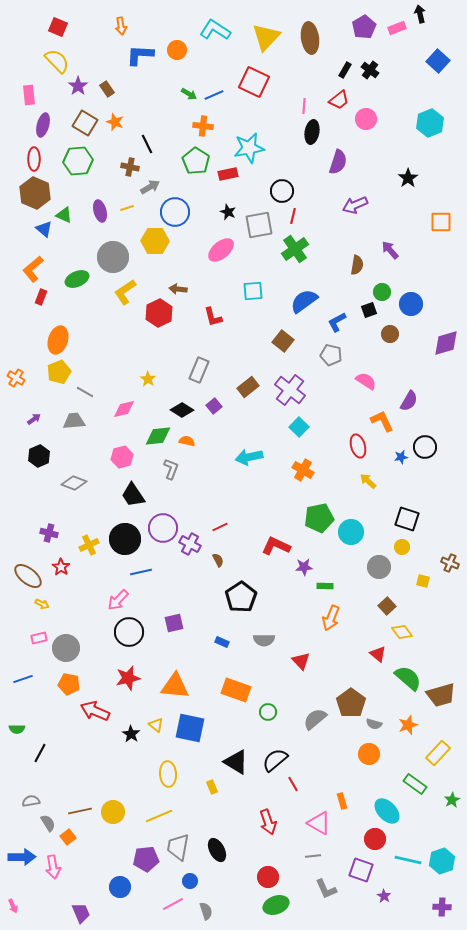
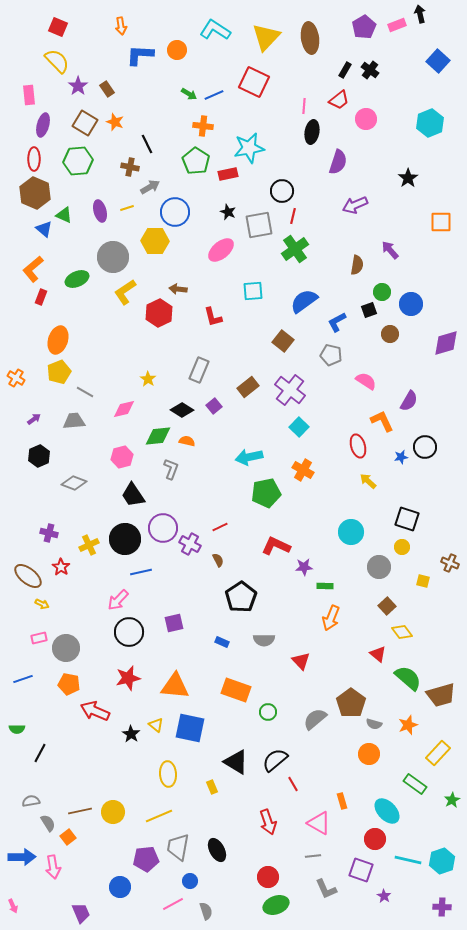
pink rectangle at (397, 28): moved 3 px up
green pentagon at (319, 518): moved 53 px left, 25 px up
